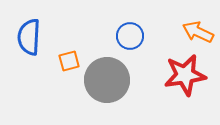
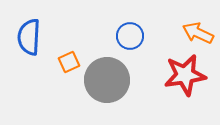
orange arrow: moved 1 px down
orange square: moved 1 px down; rotated 10 degrees counterclockwise
